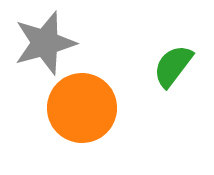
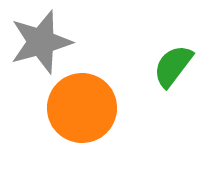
gray star: moved 4 px left, 1 px up
